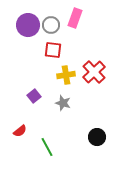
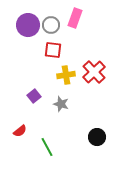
gray star: moved 2 px left, 1 px down
